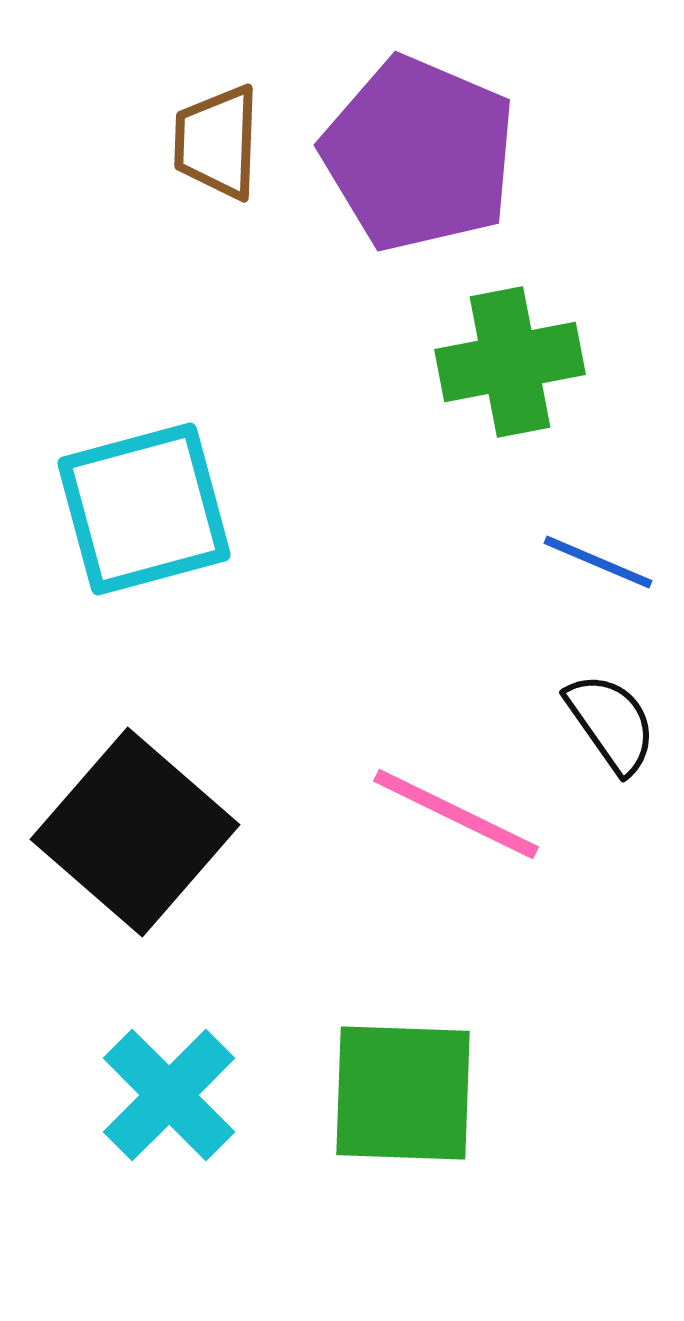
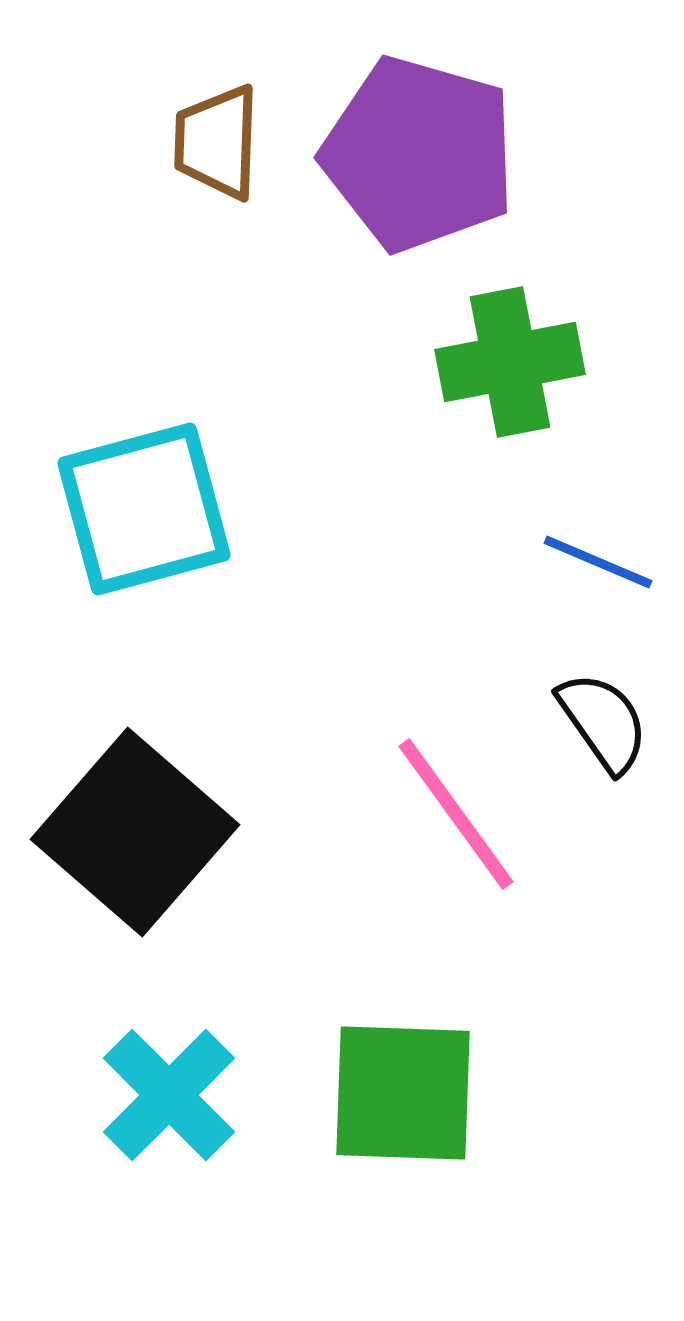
purple pentagon: rotated 7 degrees counterclockwise
black semicircle: moved 8 px left, 1 px up
pink line: rotated 28 degrees clockwise
